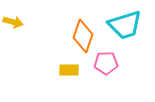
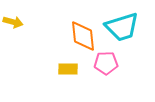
cyan trapezoid: moved 3 px left, 2 px down
orange diamond: rotated 24 degrees counterclockwise
yellow rectangle: moved 1 px left, 1 px up
